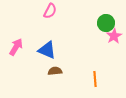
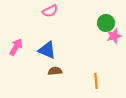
pink semicircle: rotated 35 degrees clockwise
pink star: rotated 14 degrees clockwise
orange line: moved 1 px right, 2 px down
